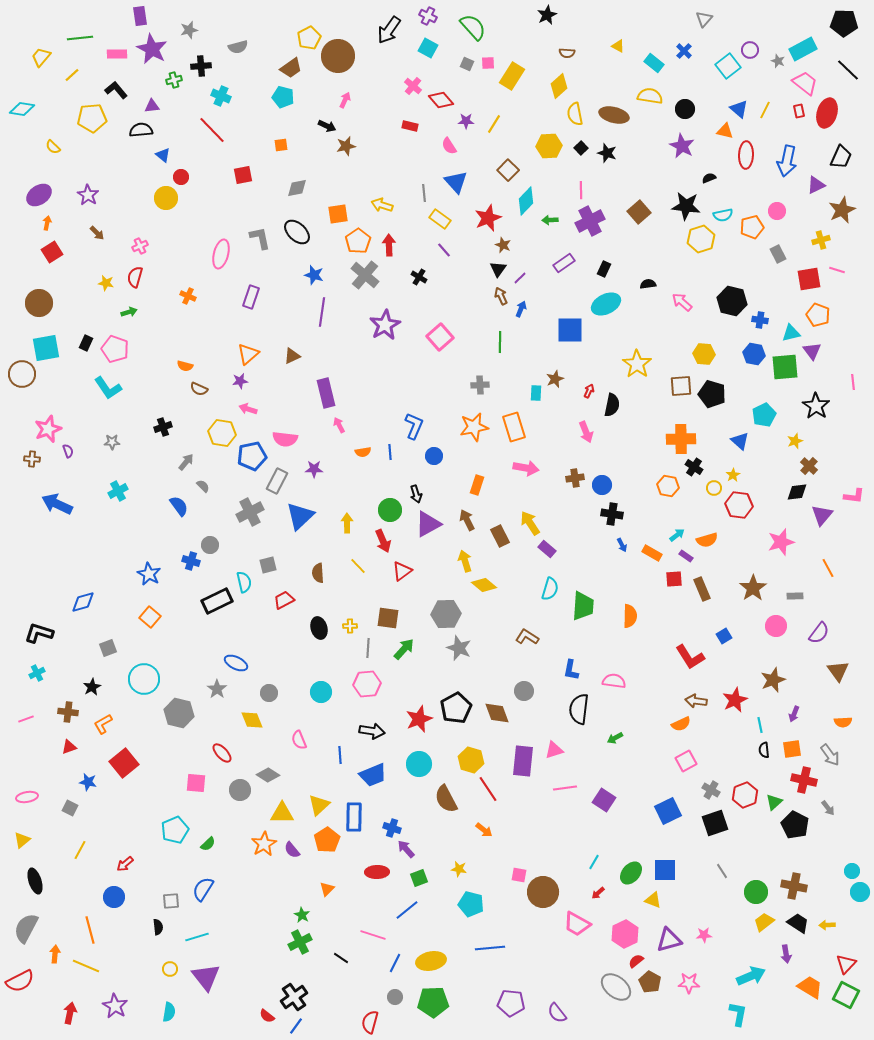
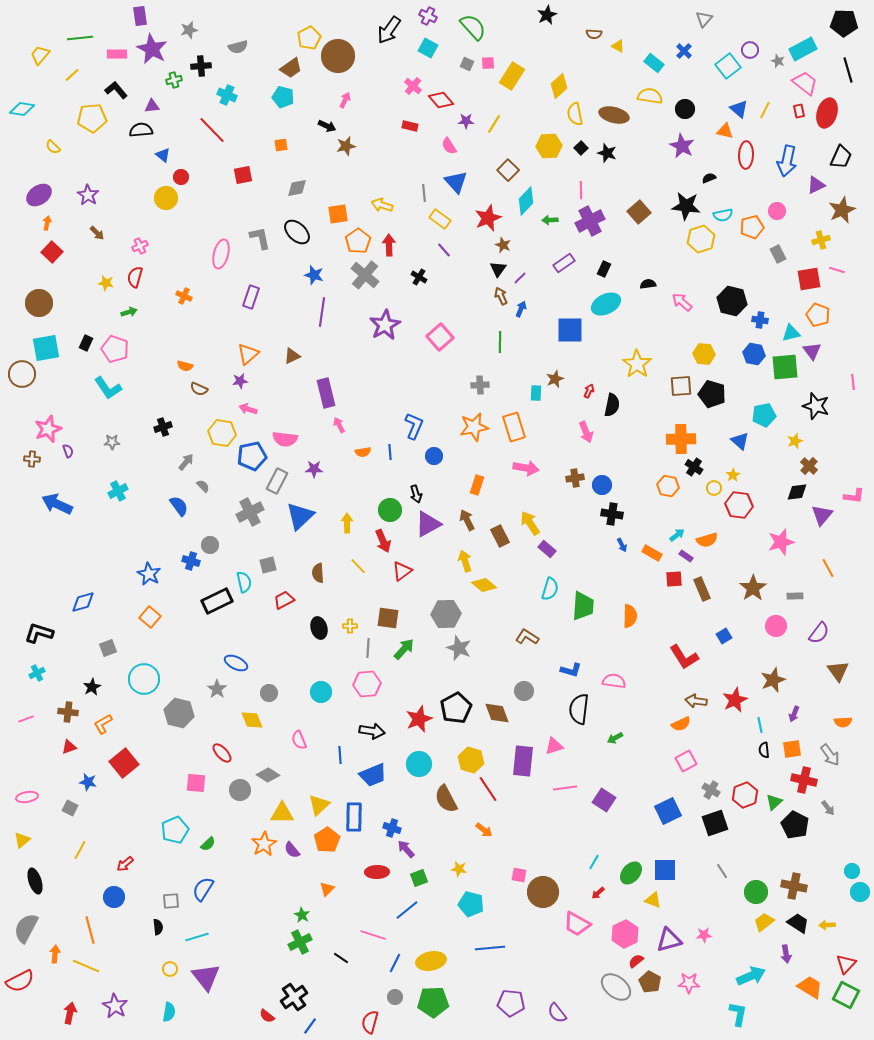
brown semicircle at (567, 53): moved 27 px right, 19 px up
yellow trapezoid at (41, 57): moved 1 px left, 2 px up
black line at (848, 70): rotated 30 degrees clockwise
cyan cross at (221, 96): moved 6 px right, 1 px up
red square at (52, 252): rotated 15 degrees counterclockwise
orange cross at (188, 296): moved 4 px left
black star at (816, 406): rotated 16 degrees counterclockwise
cyan pentagon at (764, 415): rotated 15 degrees clockwise
red L-shape at (690, 657): moved 6 px left
blue L-shape at (571, 670): rotated 85 degrees counterclockwise
pink triangle at (554, 750): moved 4 px up
blue line at (296, 1026): moved 14 px right
